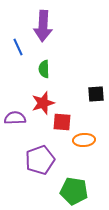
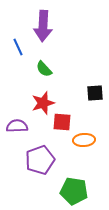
green semicircle: rotated 42 degrees counterclockwise
black square: moved 1 px left, 1 px up
purple semicircle: moved 2 px right, 8 px down
